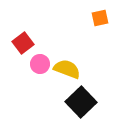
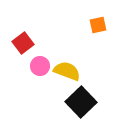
orange square: moved 2 px left, 7 px down
pink circle: moved 2 px down
yellow semicircle: moved 2 px down
